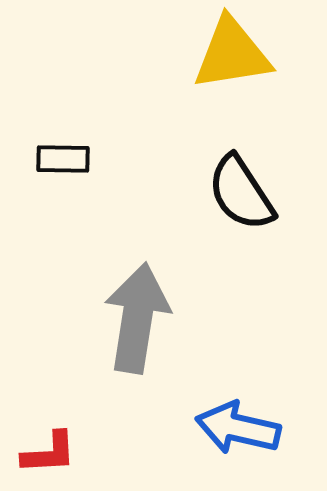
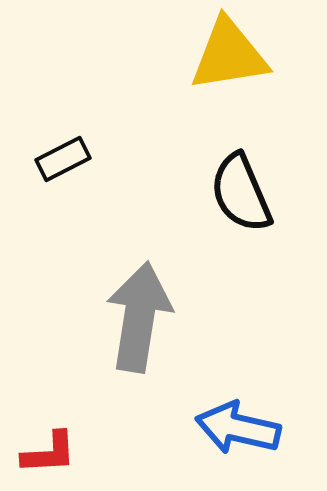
yellow triangle: moved 3 px left, 1 px down
black rectangle: rotated 28 degrees counterclockwise
black semicircle: rotated 10 degrees clockwise
gray arrow: moved 2 px right, 1 px up
